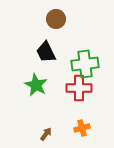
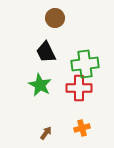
brown circle: moved 1 px left, 1 px up
green star: moved 4 px right
brown arrow: moved 1 px up
